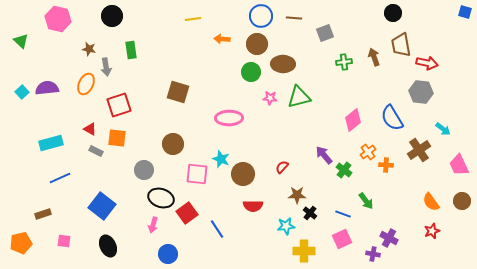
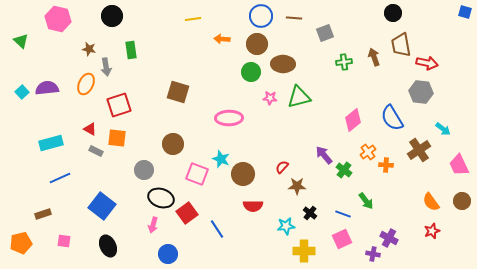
pink square at (197, 174): rotated 15 degrees clockwise
brown star at (297, 195): moved 9 px up
